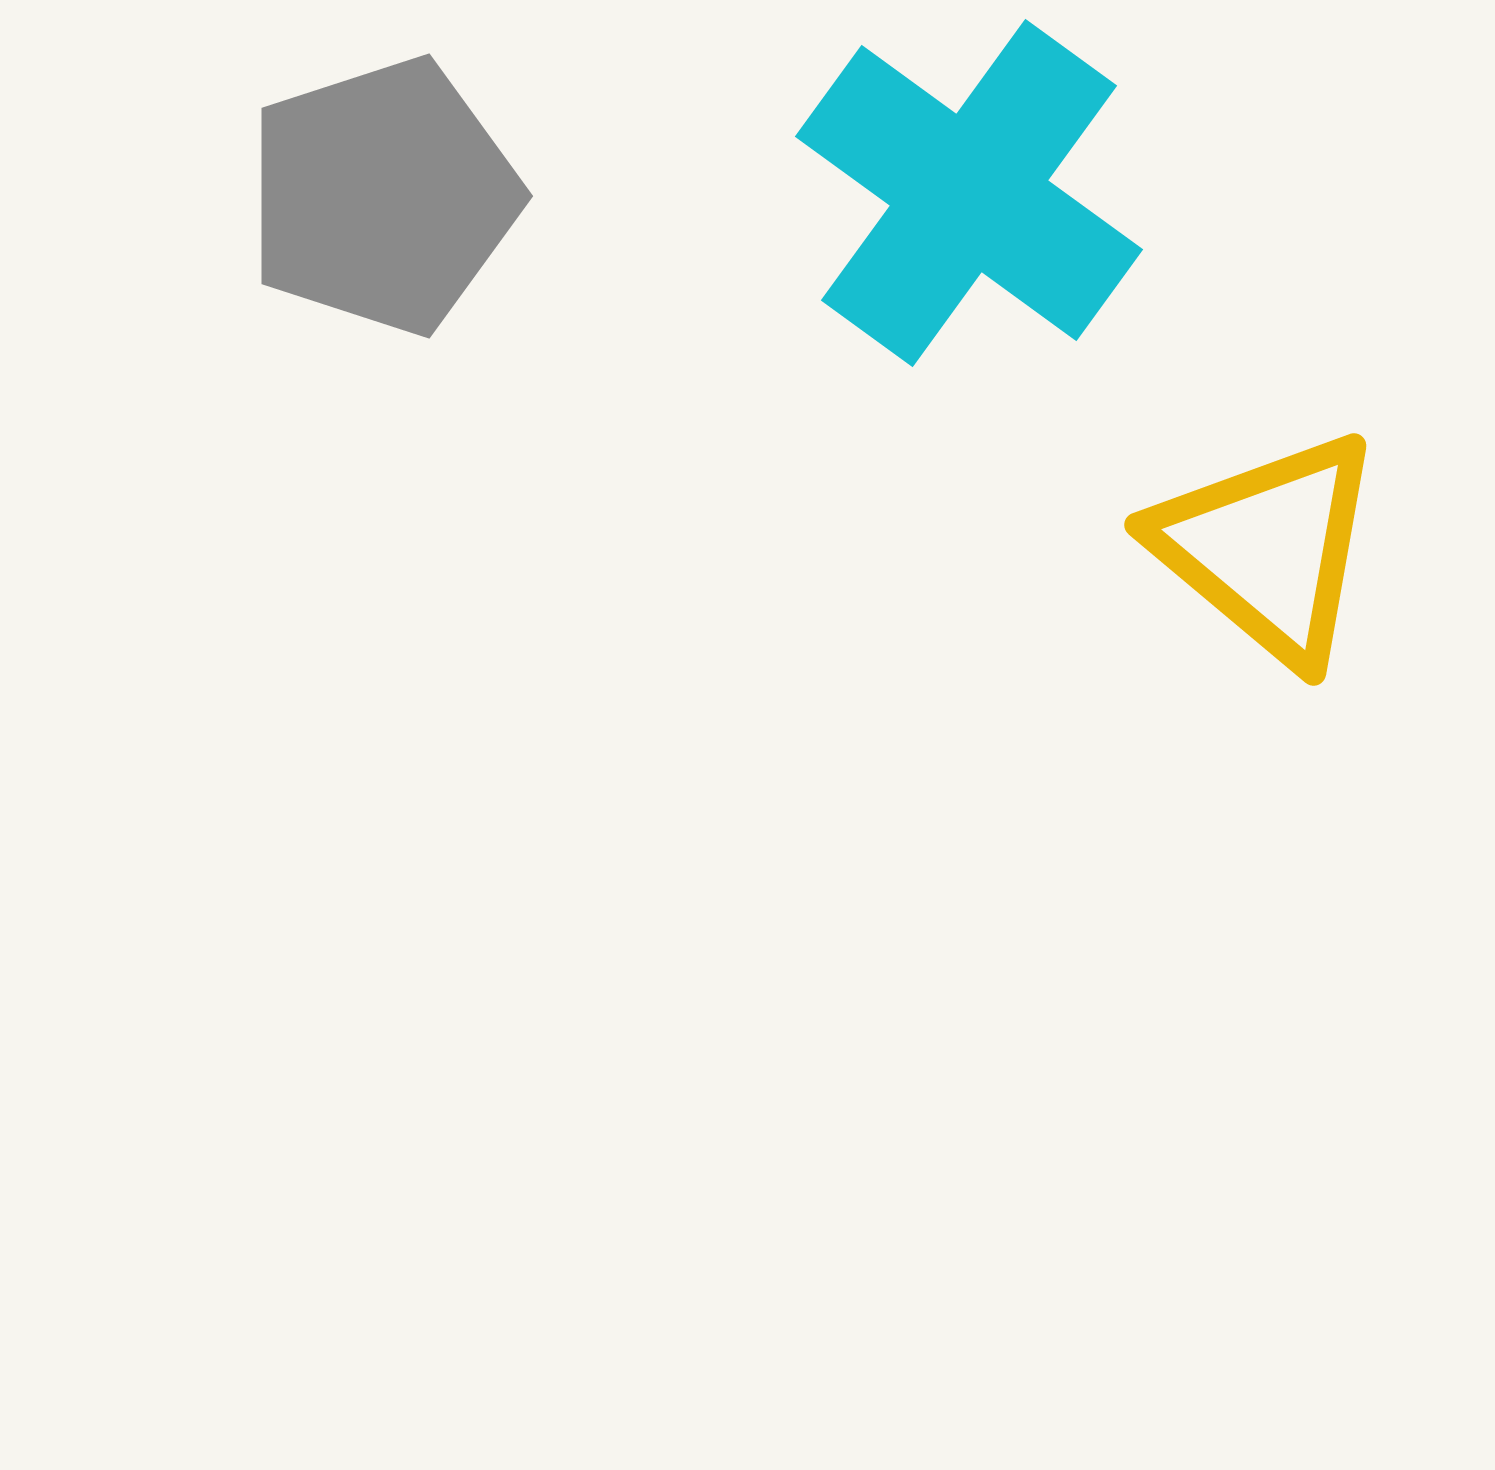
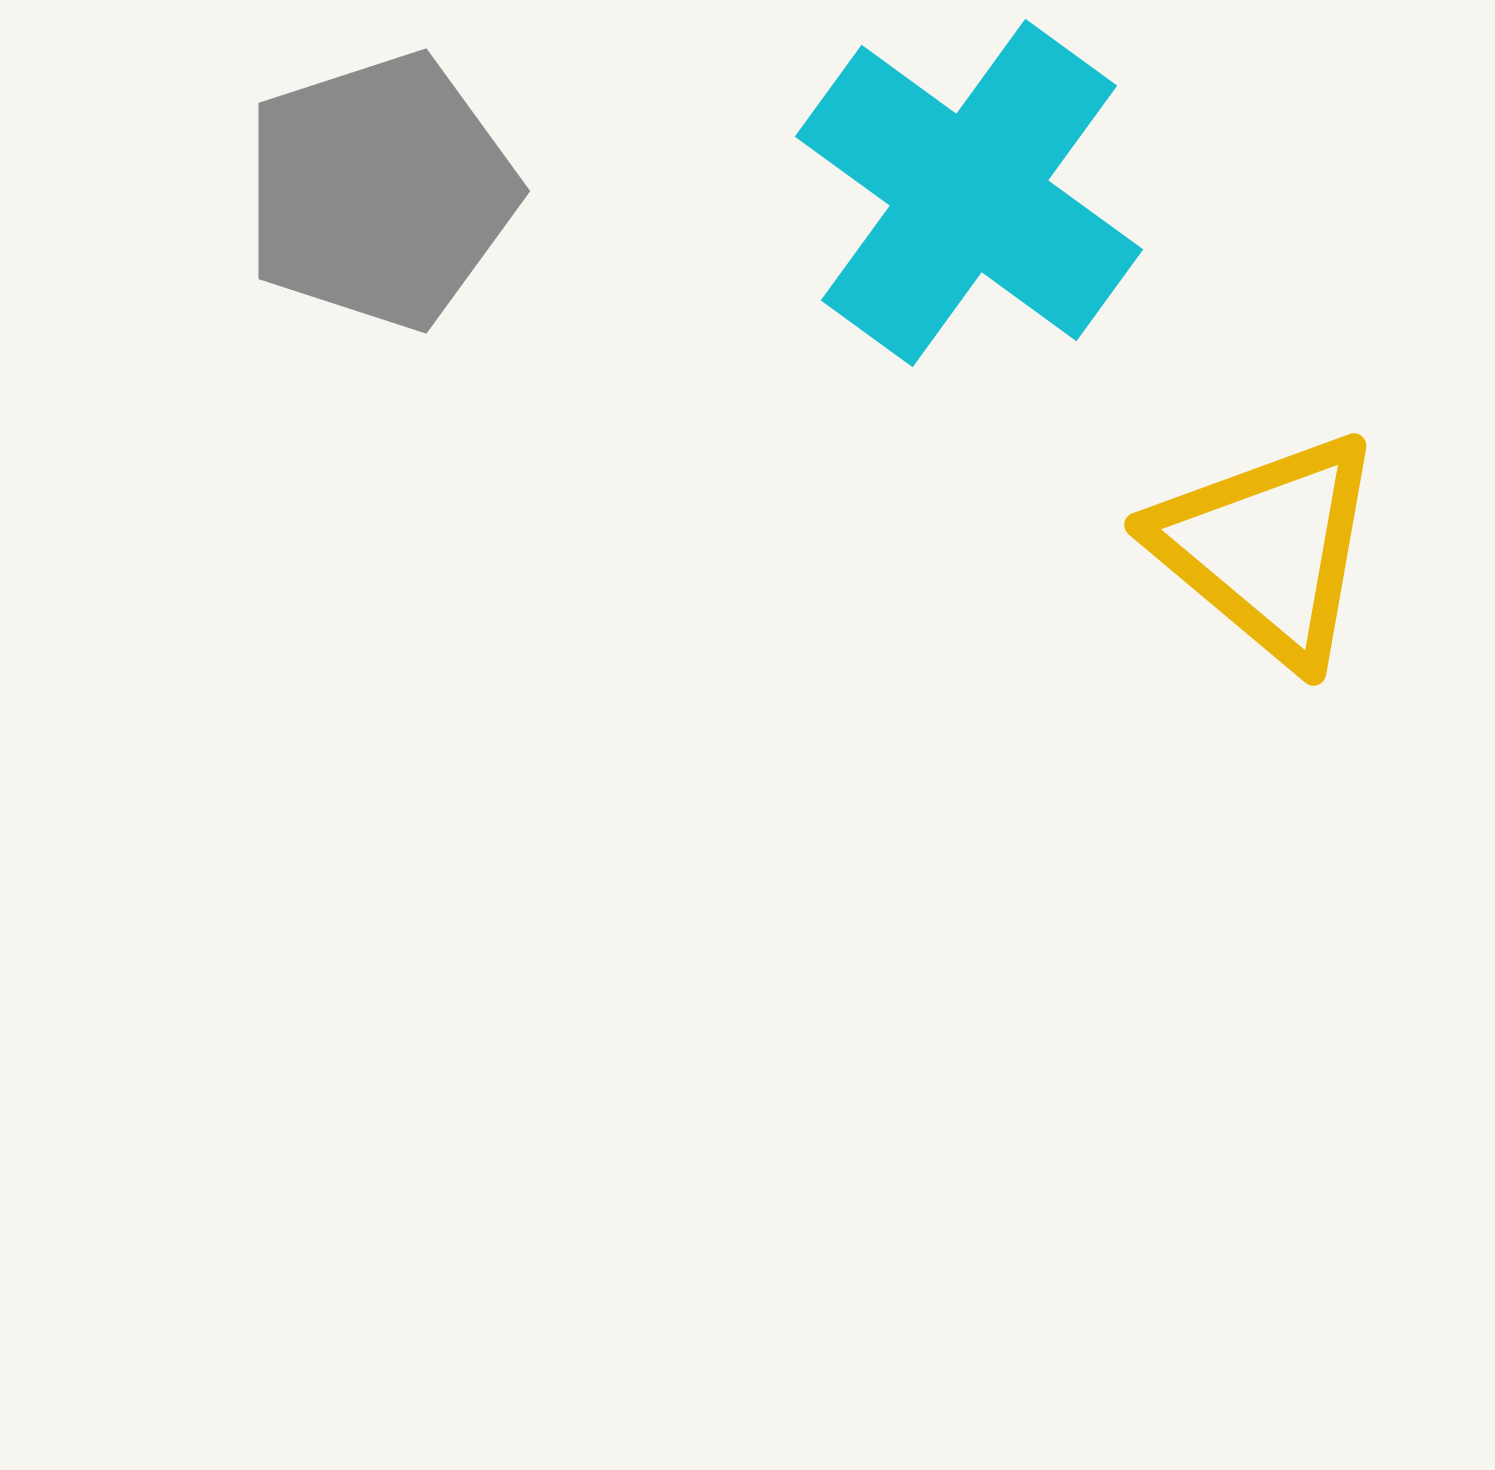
gray pentagon: moved 3 px left, 5 px up
